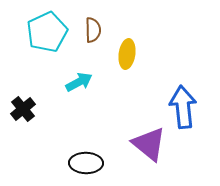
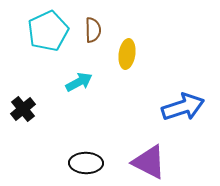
cyan pentagon: moved 1 px right, 1 px up
blue arrow: rotated 78 degrees clockwise
purple triangle: moved 18 px down; rotated 12 degrees counterclockwise
